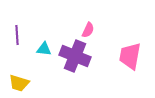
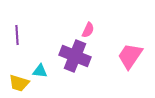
cyan triangle: moved 4 px left, 22 px down
pink trapezoid: rotated 24 degrees clockwise
